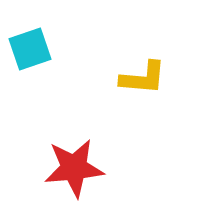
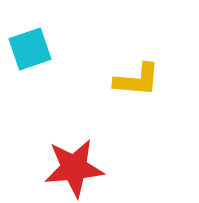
yellow L-shape: moved 6 px left, 2 px down
